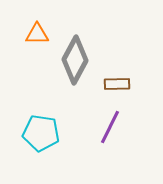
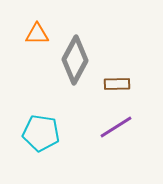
purple line: moved 6 px right; rotated 32 degrees clockwise
